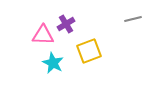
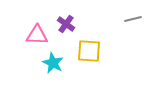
purple cross: rotated 24 degrees counterclockwise
pink triangle: moved 6 px left
yellow square: rotated 25 degrees clockwise
